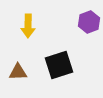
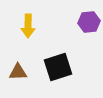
purple hexagon: rotated 15 degrees clockwise
black square: moved 1 px left, 2 px down
